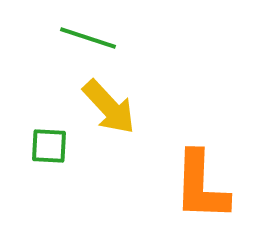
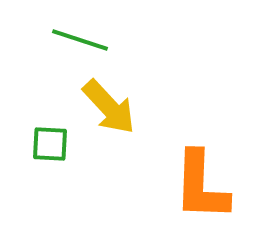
green line: moved 8 px left, 2 px down
green square: moved 1 px right, 2 px up
